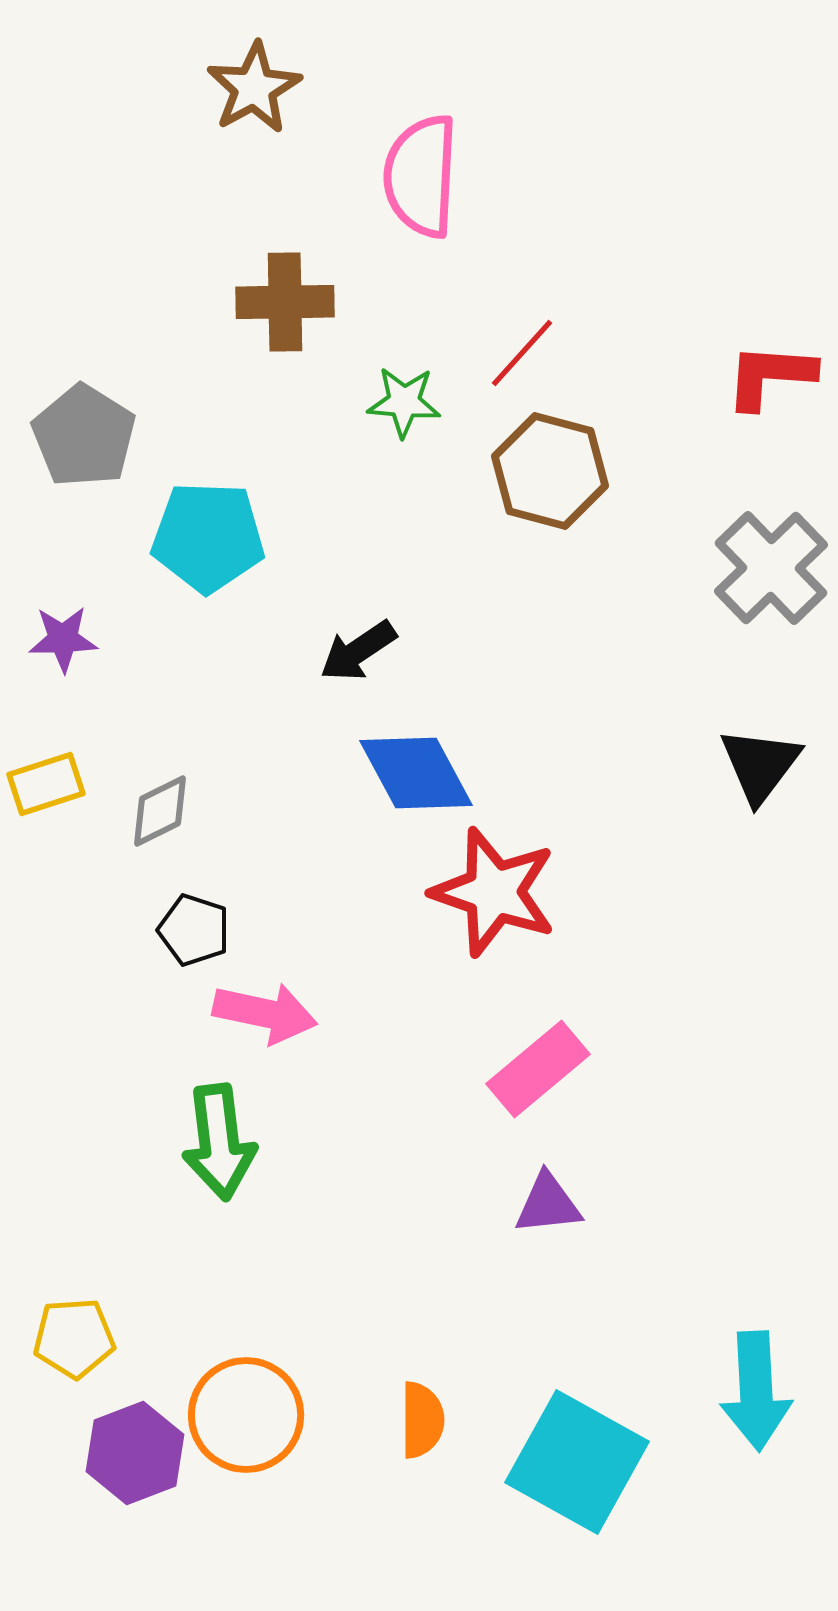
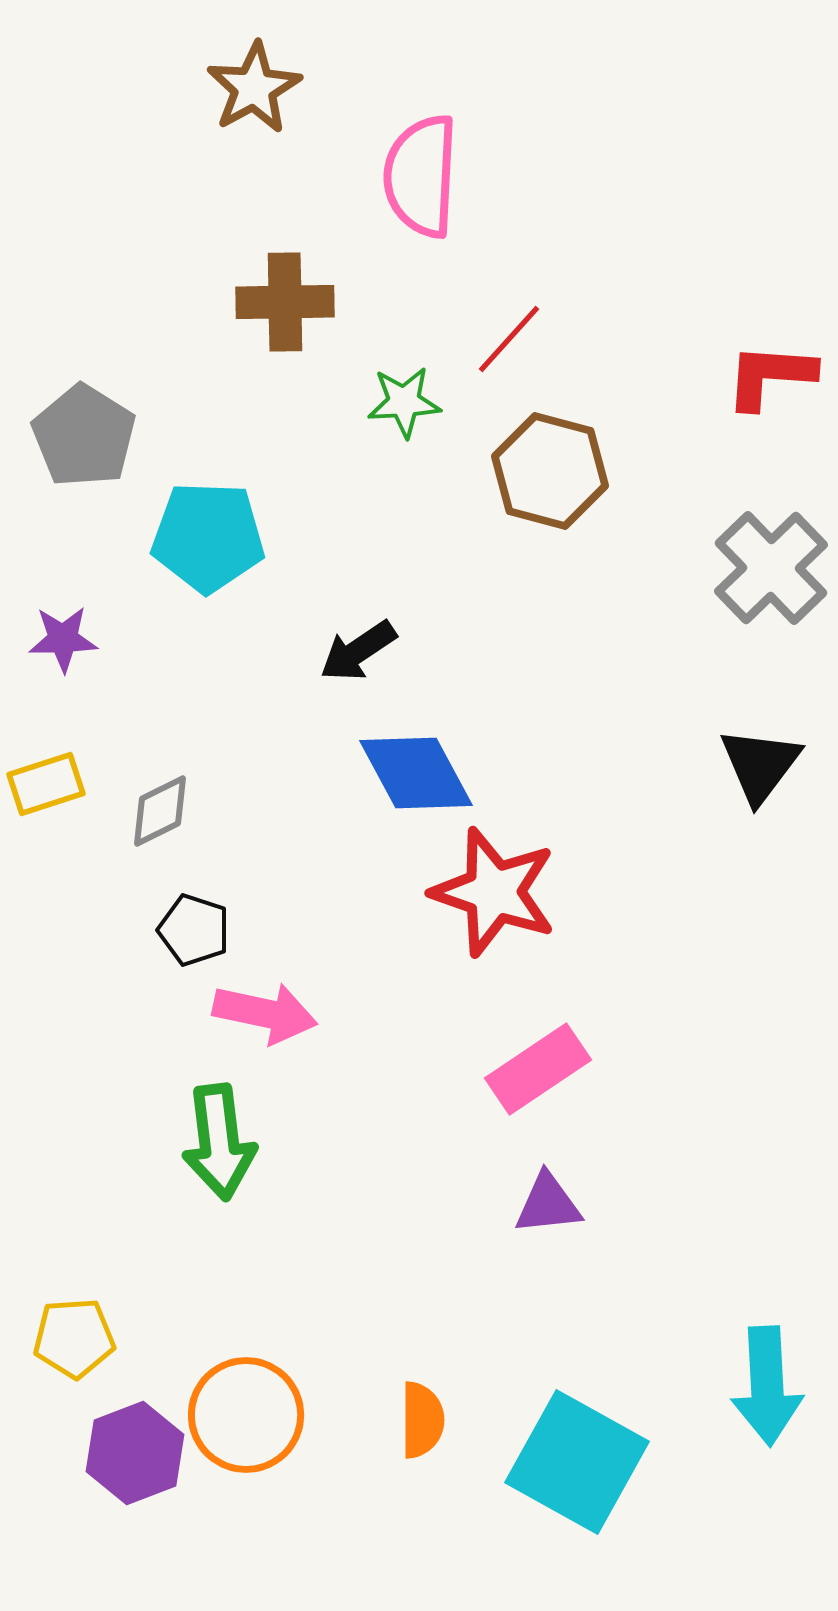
red line: moved 13 px left, 14 px up
green star: rotated 8 degrees counterclockwise
pink rectangle: rotated 6 degrees clockwise
cyan arrow: moved 11 px right, 5 px up
